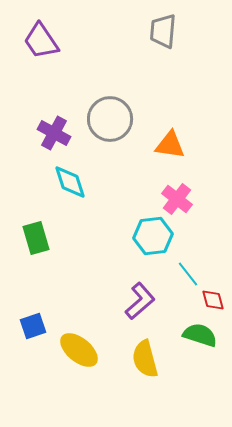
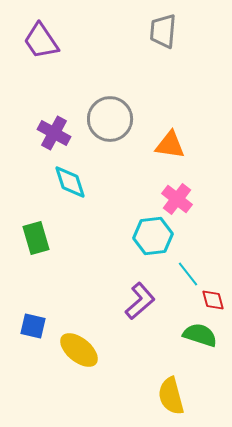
blue square: rotated 32 degrees clockwise
yellow semicircle: moved 26 px right, 37 px down
